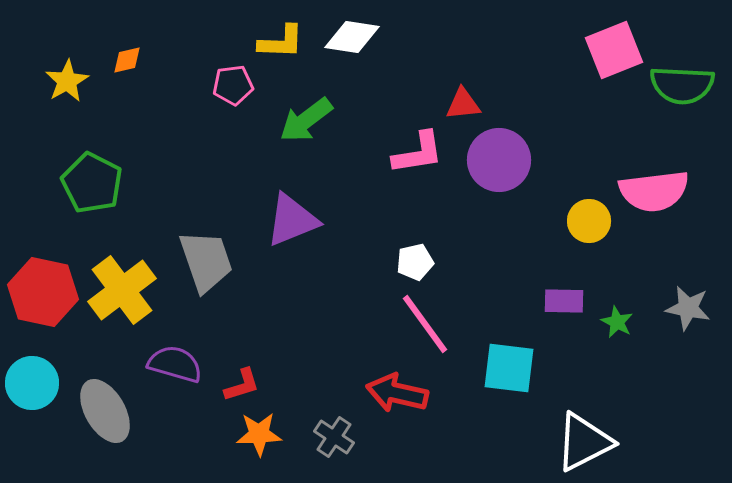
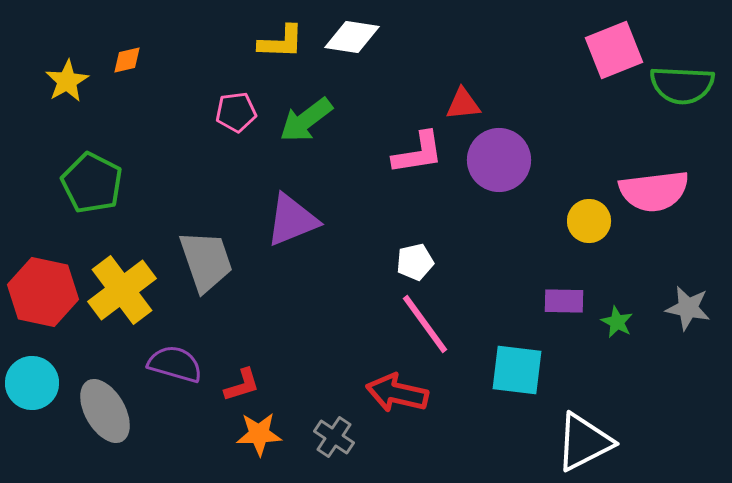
pink pentagon: moved 3 px right, 27 px down
cyan square: moved 8 px right, 2 px down
